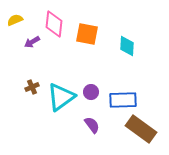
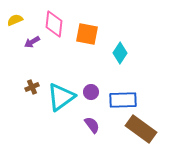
cyan diamond: moved 7 px left, 7 px down; rotated 30 degrees clockwise
